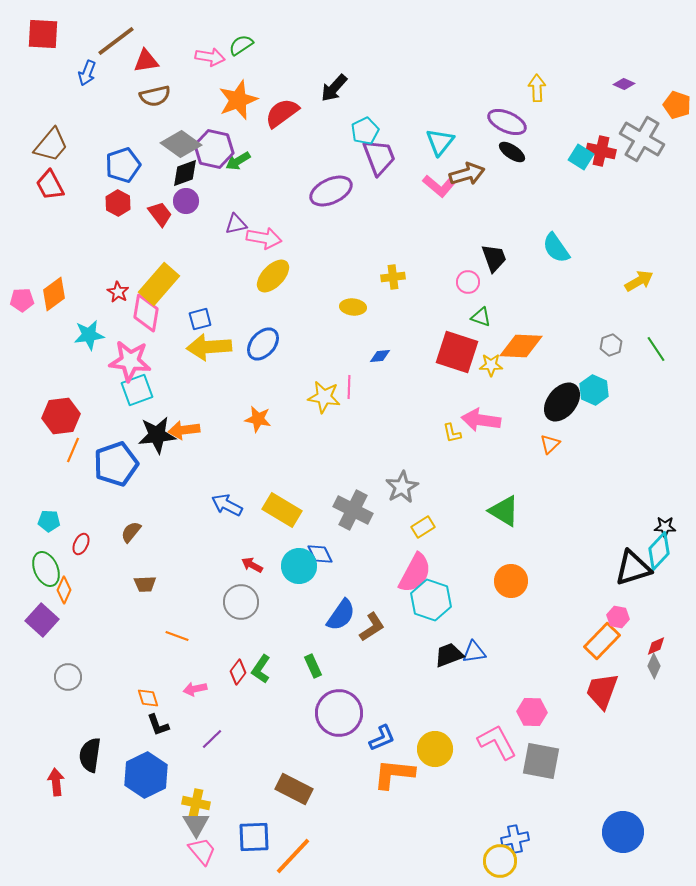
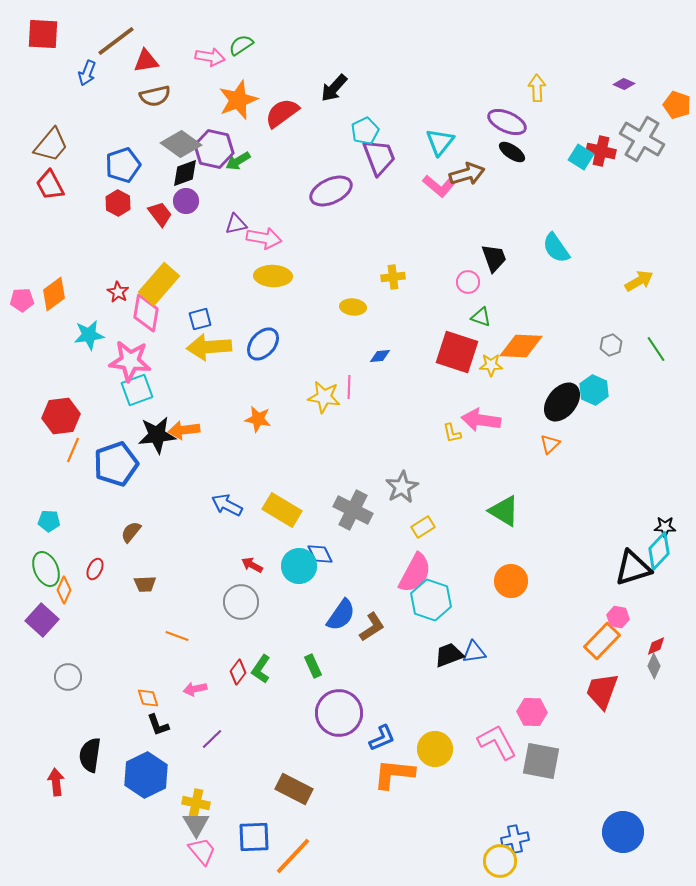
yellow ellipse at (273, 276): rotated 48 degrees clockwise
red ellipse at (81, 544): moved 14 px right, 25 px down
